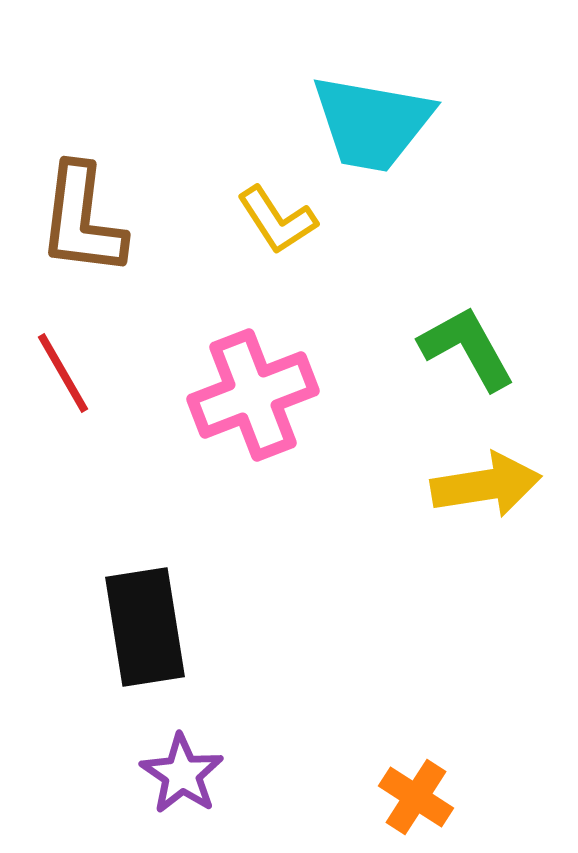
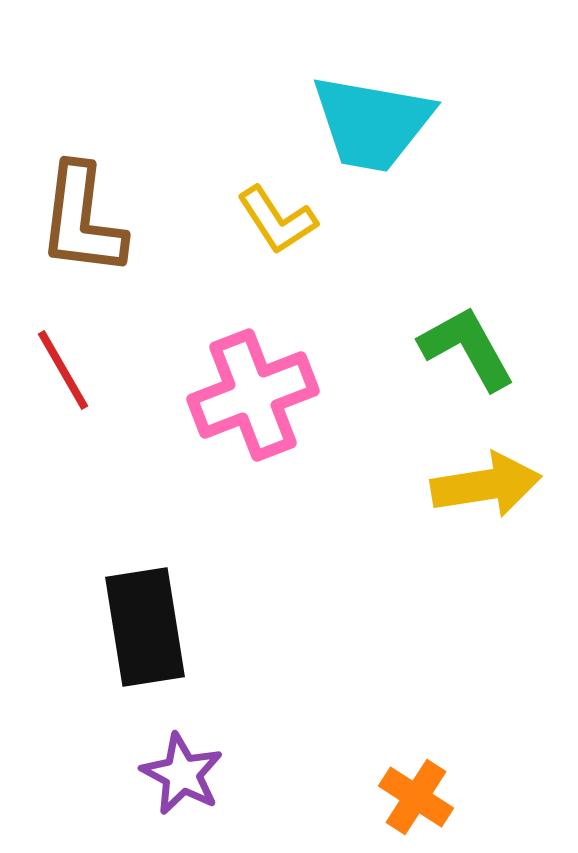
red line: moved 3 px up
purple star: rotated 6 degrees counterclockwise
